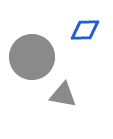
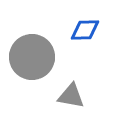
gray triangle: moved 8 px right, 1 px down
